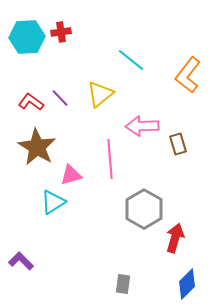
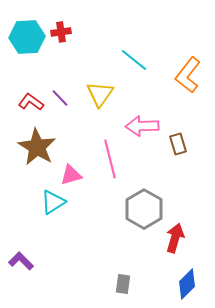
cyan line: moved 3 px right
yellow triangle: rotated 16 degrees counterclockwise
pink line: rotated 9 degrees counterclockwise
